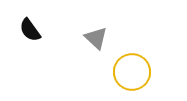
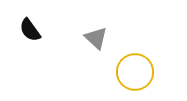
yellow circle: moved 3 px right
